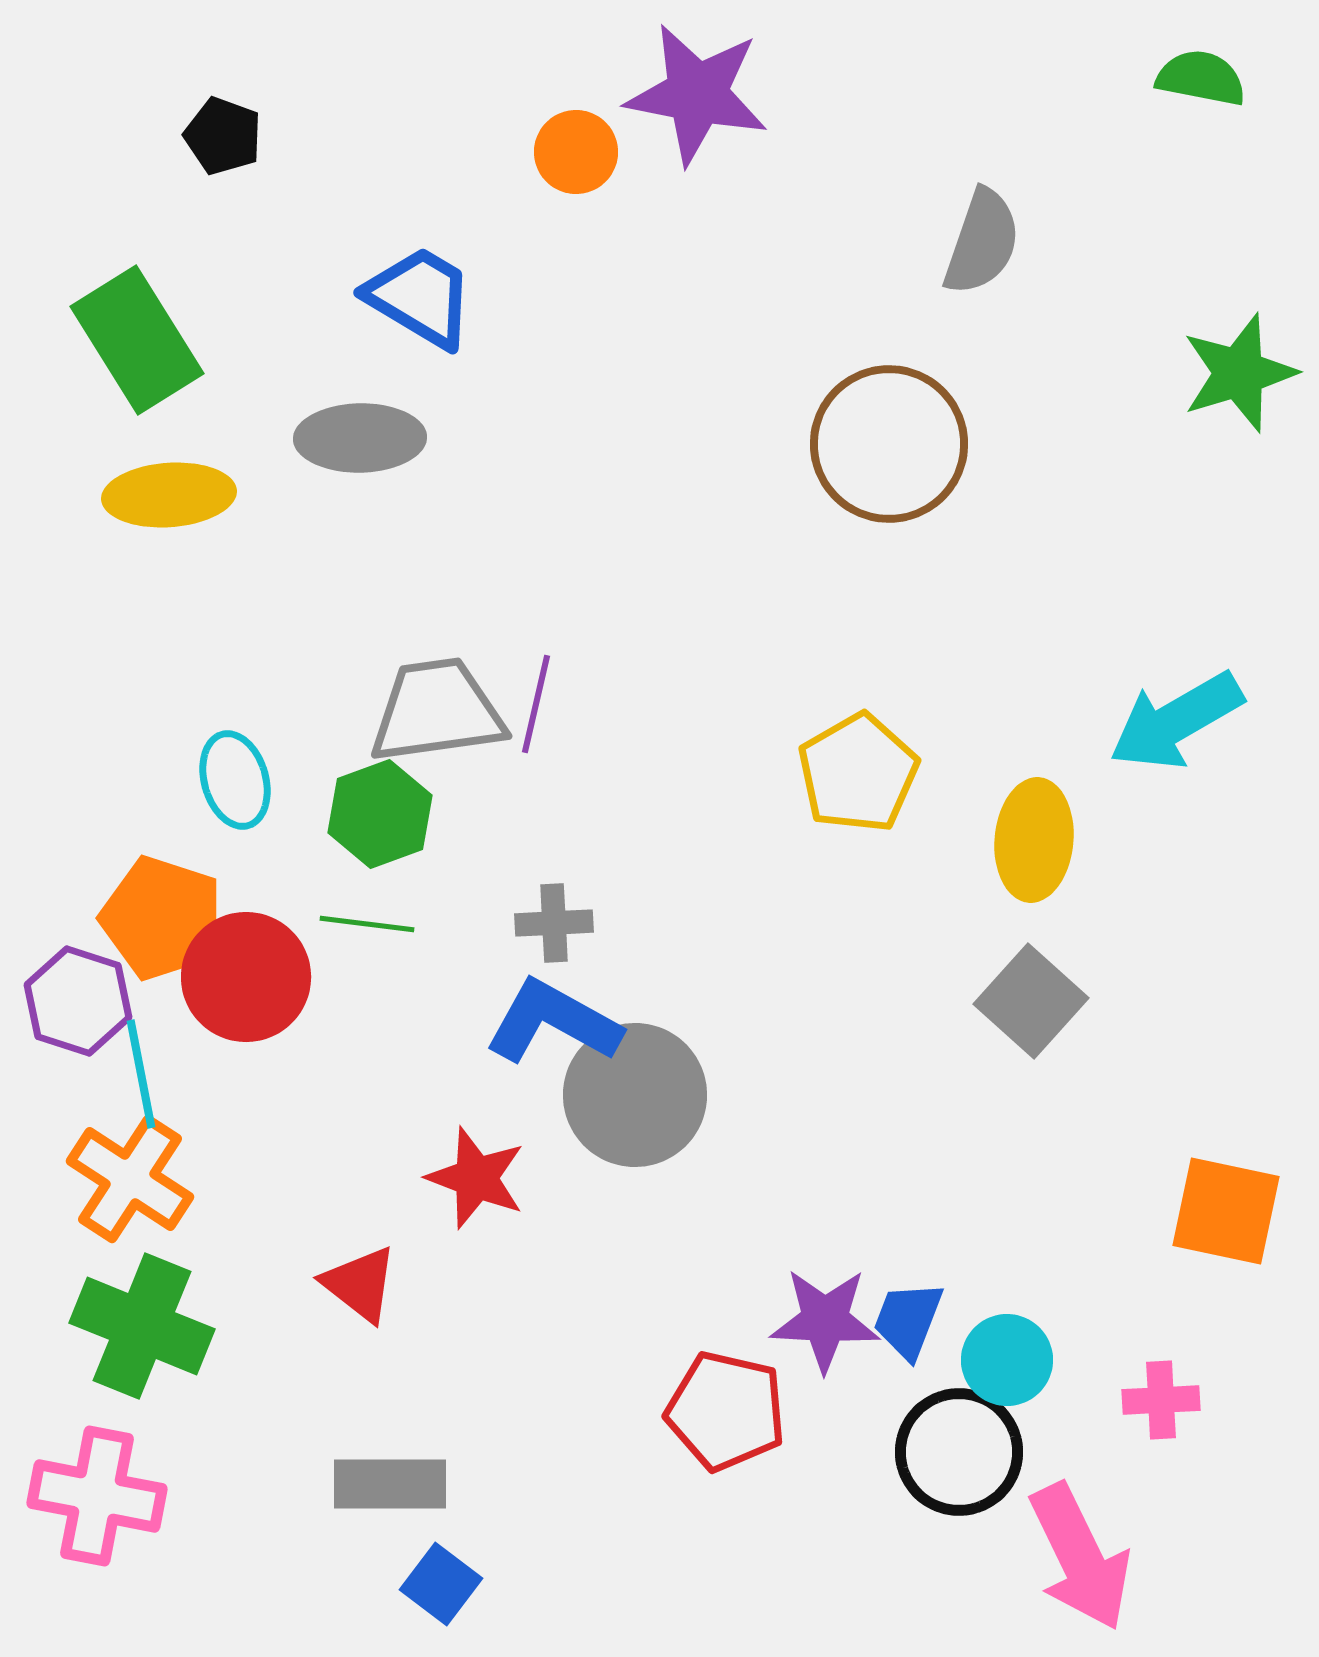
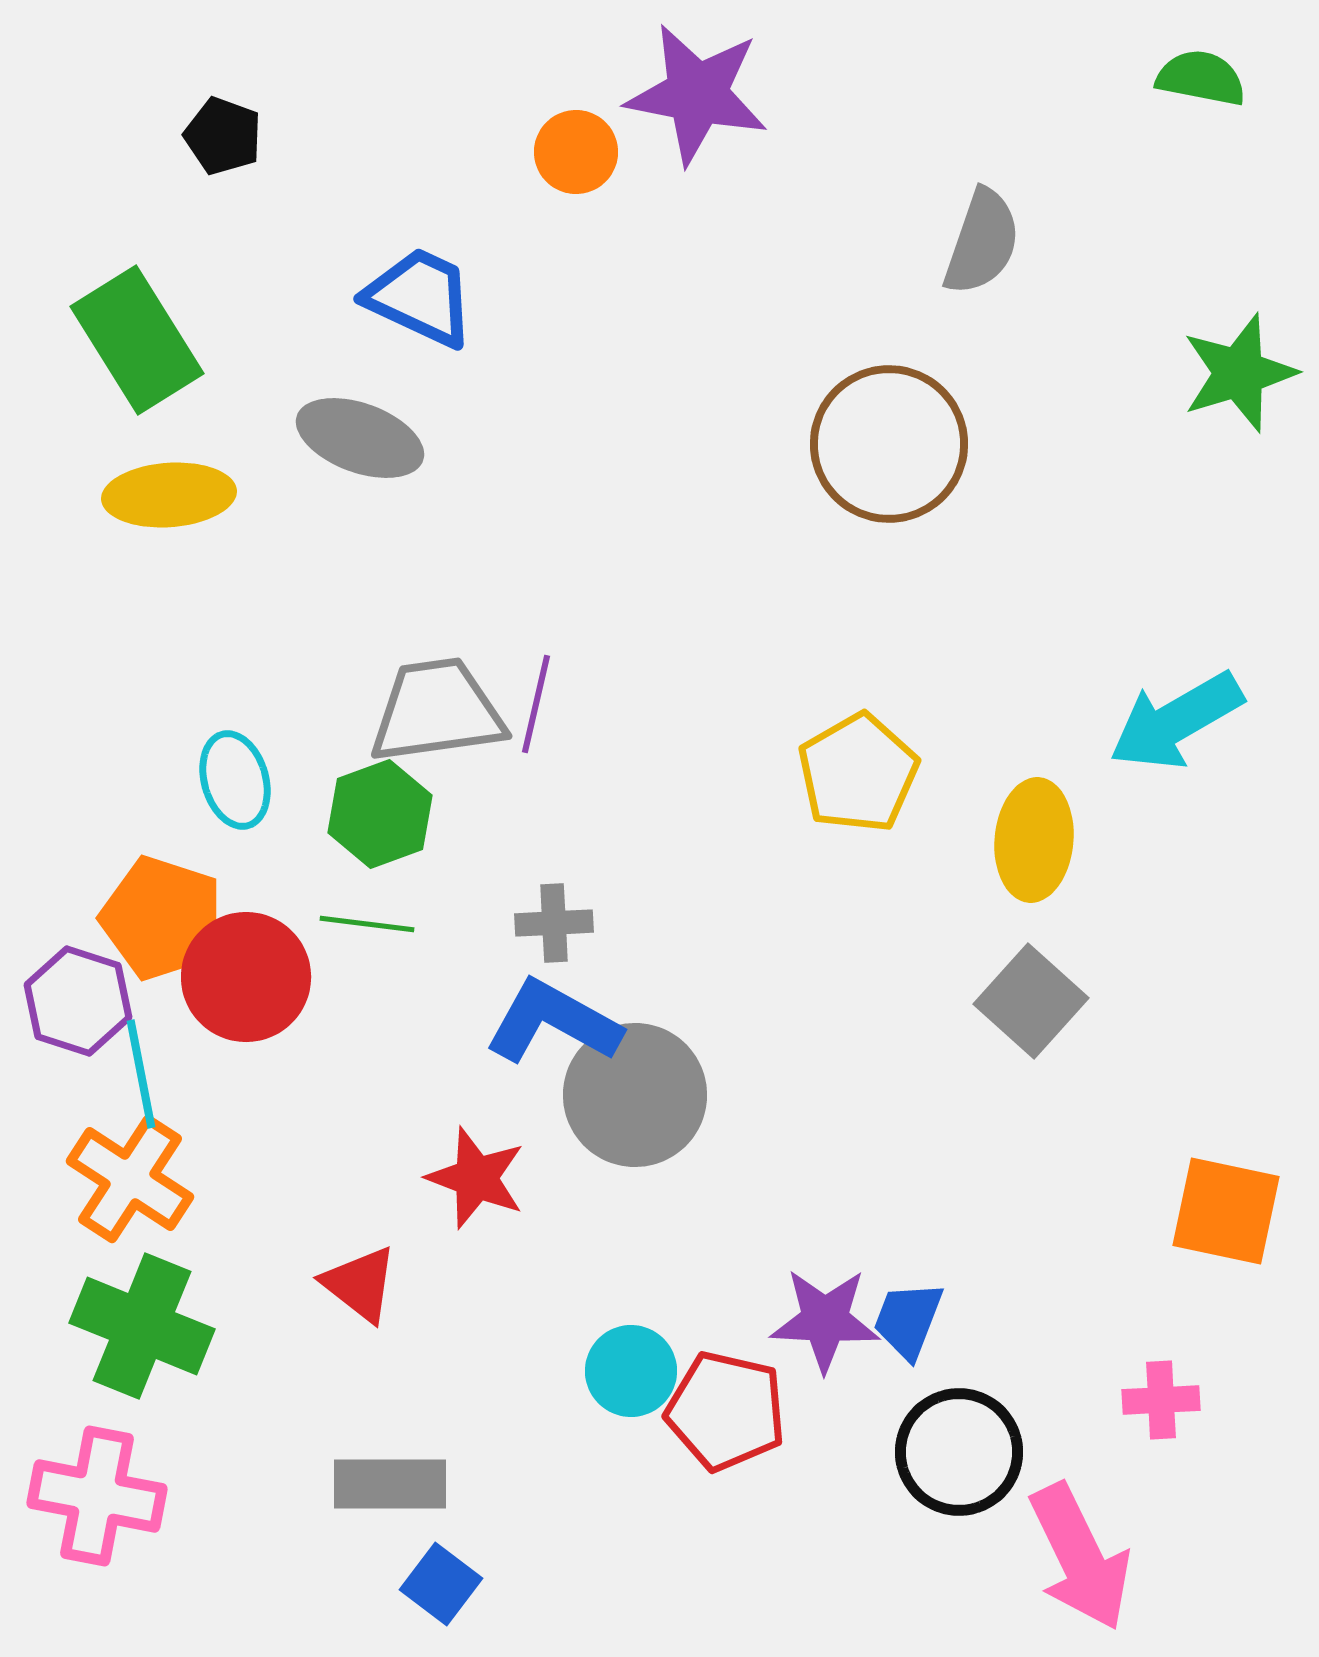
blue trapezoid at (420, 297): rotated 6 degrees counterclockwise
gray ellipse at (360, 438): rotated 21 degrees clockwise
cyan circle at (1007, 1360): moved 376 px left, 11 px down
